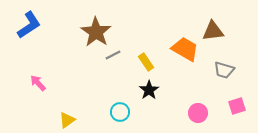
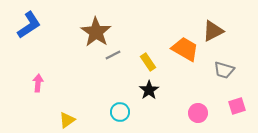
brown triangle: rotated 20 degrees counterclockwise
yellow rectangle: moved 2 px right
pink arrow: rotated 48 degrees clockwise
